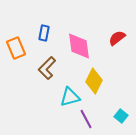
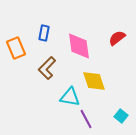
yellow diamond: rotated 45 degrees counterclockwise
cyan triangle: rotated 25 degrees clockwise
